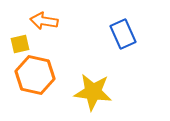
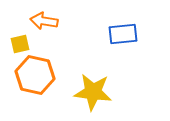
blue rectangle: rotated 72 degrees counterclockwise
